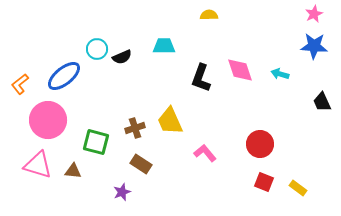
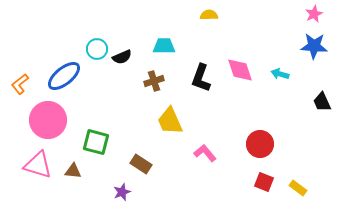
brown cross: moved 19 px right, 47 px up
